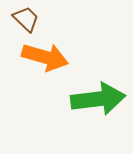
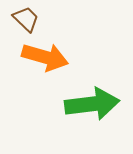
green arrow: moved 6 px left, 5 px down
